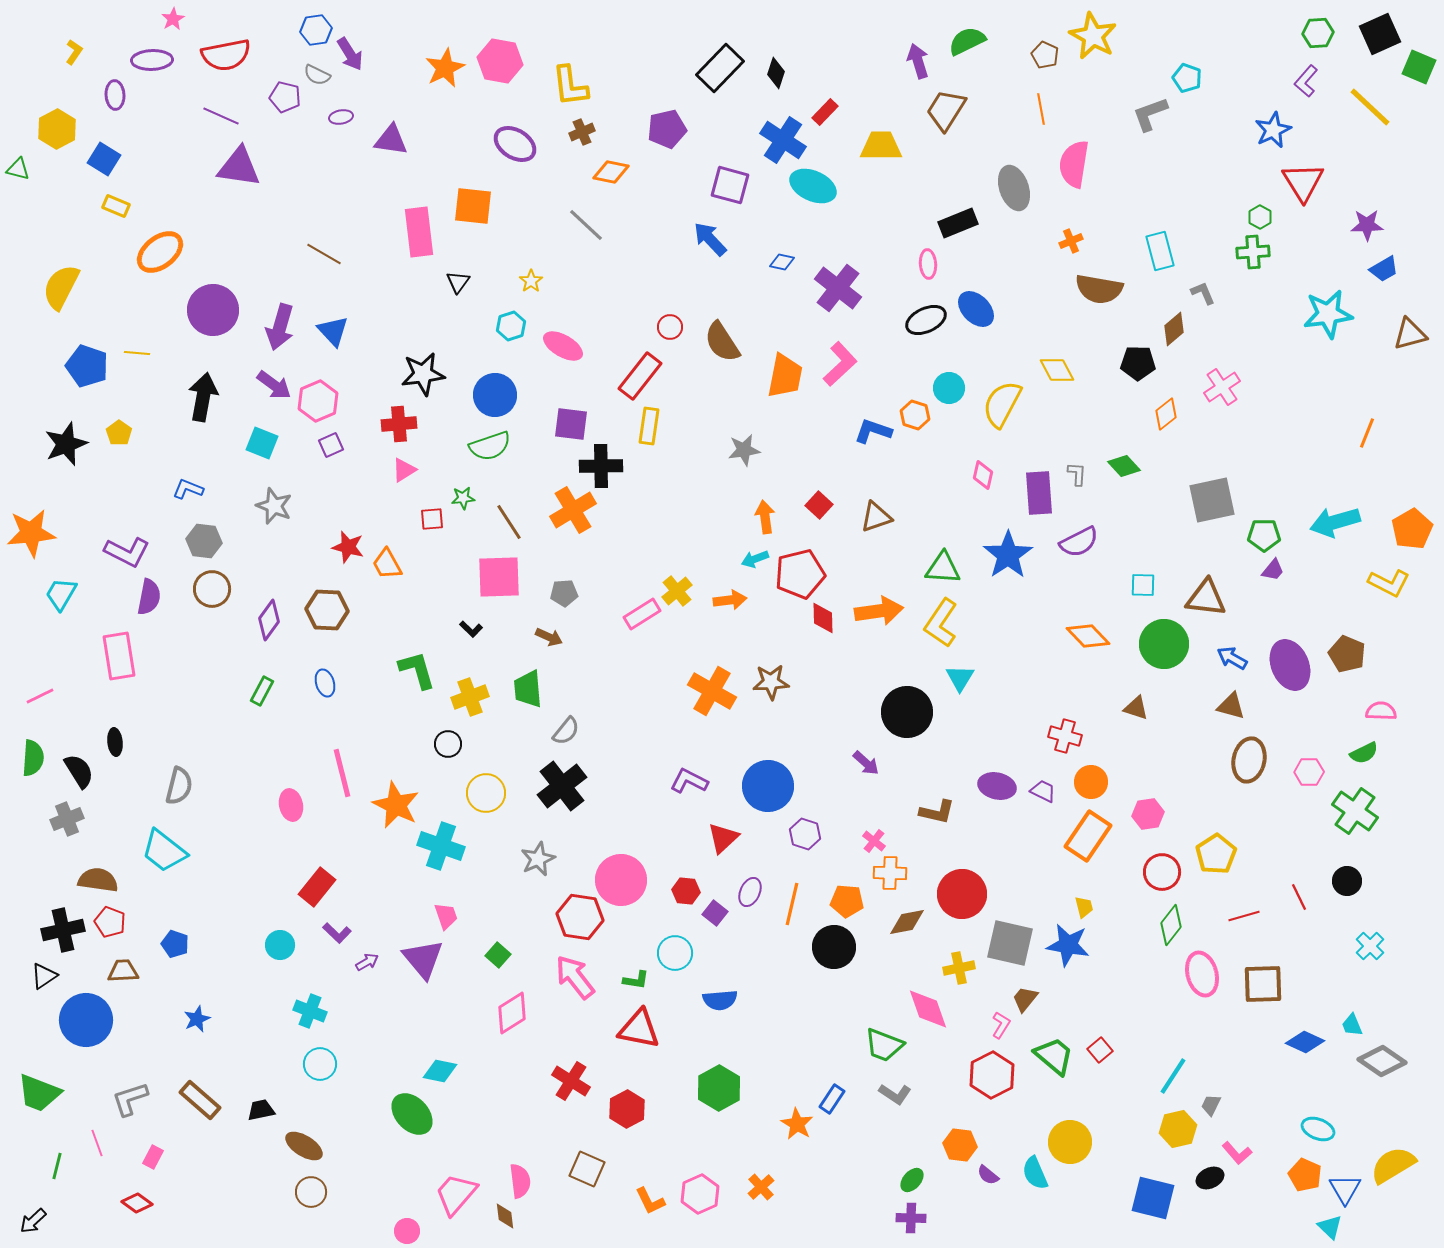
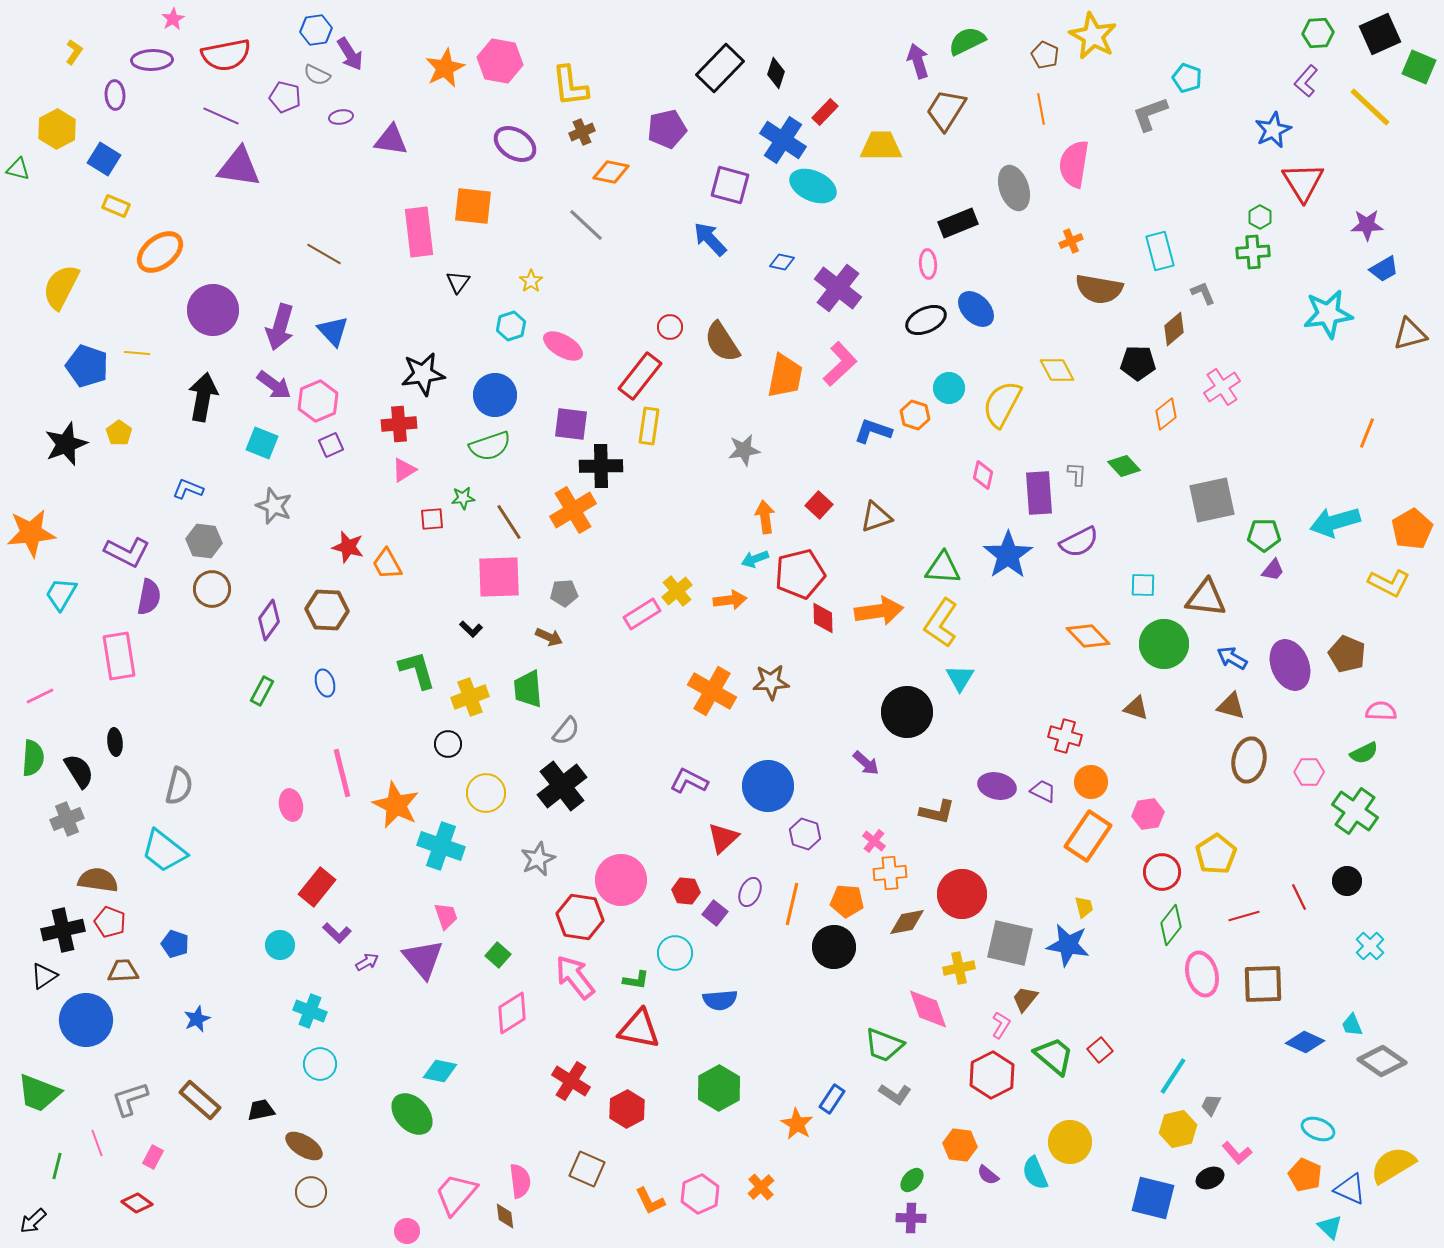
orange cross at (890, 873): rotated 8 degrees counterclockwise
blue triangle at (1345, 1189): moved 5 px right; rotated 36 degrees counterclockwise
